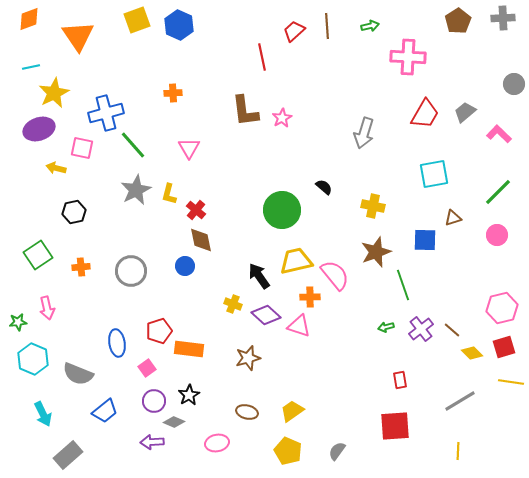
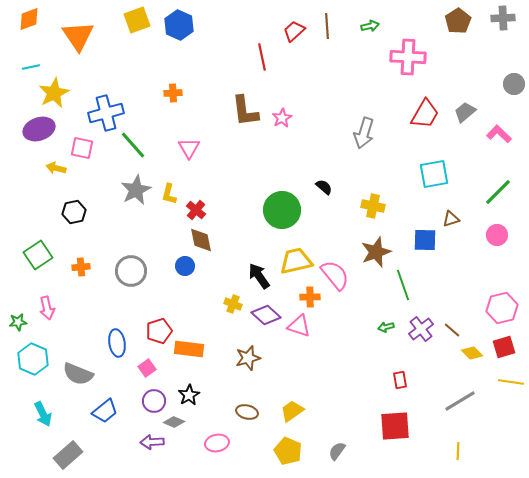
brown triangle at (453, 218): moved 2 px left, 1 px down
